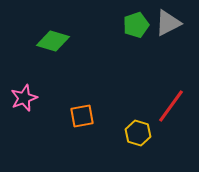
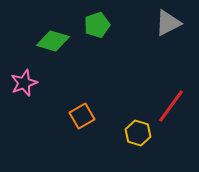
green pentagon: moved 39 px left
pink star: moved 15 px up
orange square: rotated 20 degrees counterclockwise
